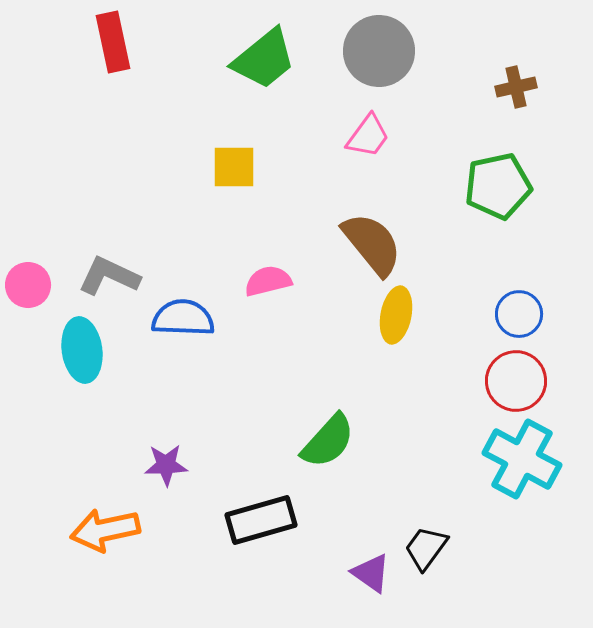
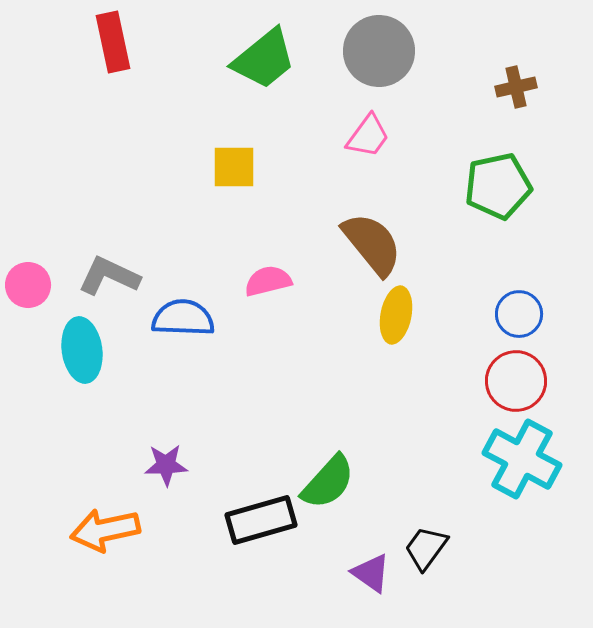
green semicircle: moved 41 px down
